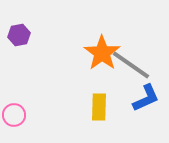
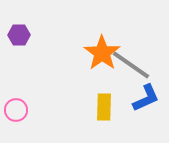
purple hexagon: rotated 10 degrees clockwise
yellow rectangle: moved 5 px right
pink circle: moved 2 px right, 5 px up
